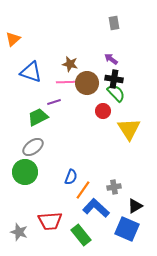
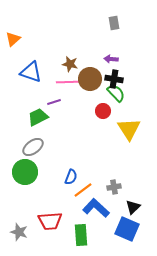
purple arrow: rotated 32 degrees counterclockwise
brown circle: moved 3 px right, 4 px up
orange line: rotated 18 degrees clockwise
black triangle: moved 2 px left, 1 px down; rotated 14 degrees counterclockwise
green rectangle: rotated 35 degrees clockwise
